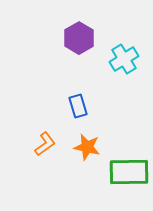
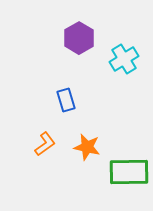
blue rectangle: moved 12 px left, 6 px up
